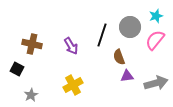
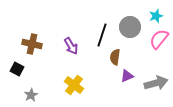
pink semicircle: moved 4 px right, 1 px up
brown semicircle: moved 4 px left; rotated 28 degrees clockwise
purple triangle: rotated 16 degrees counterclockwise
yellow cross: moved 1 px right; rotated 24 degrees counterclockwise
